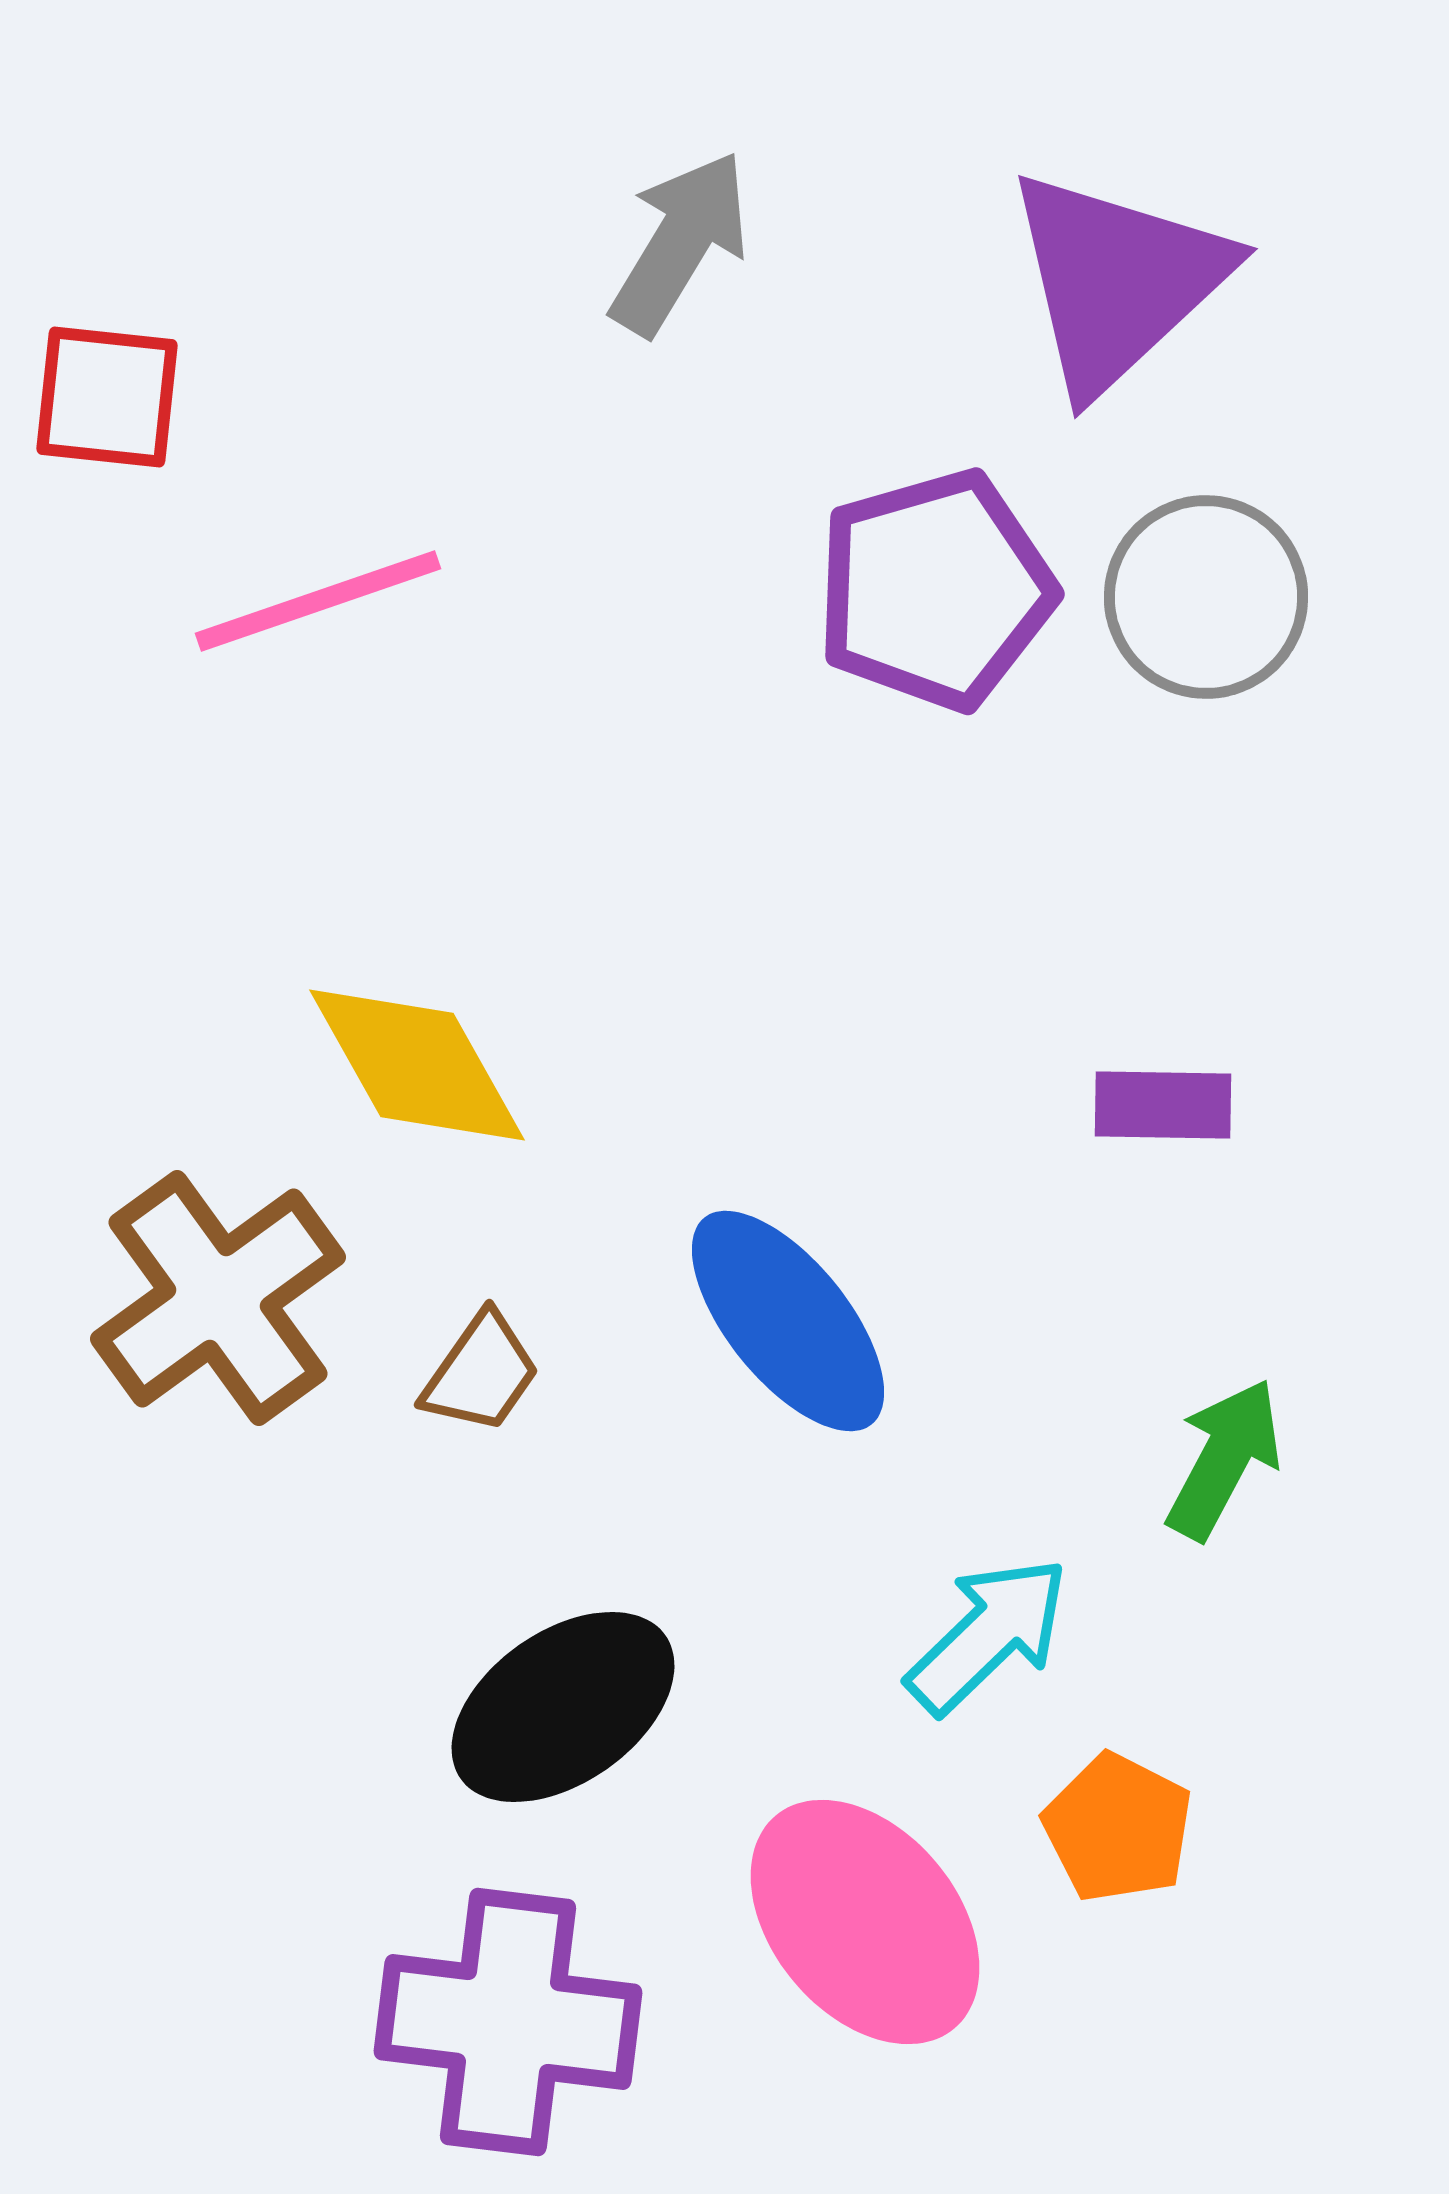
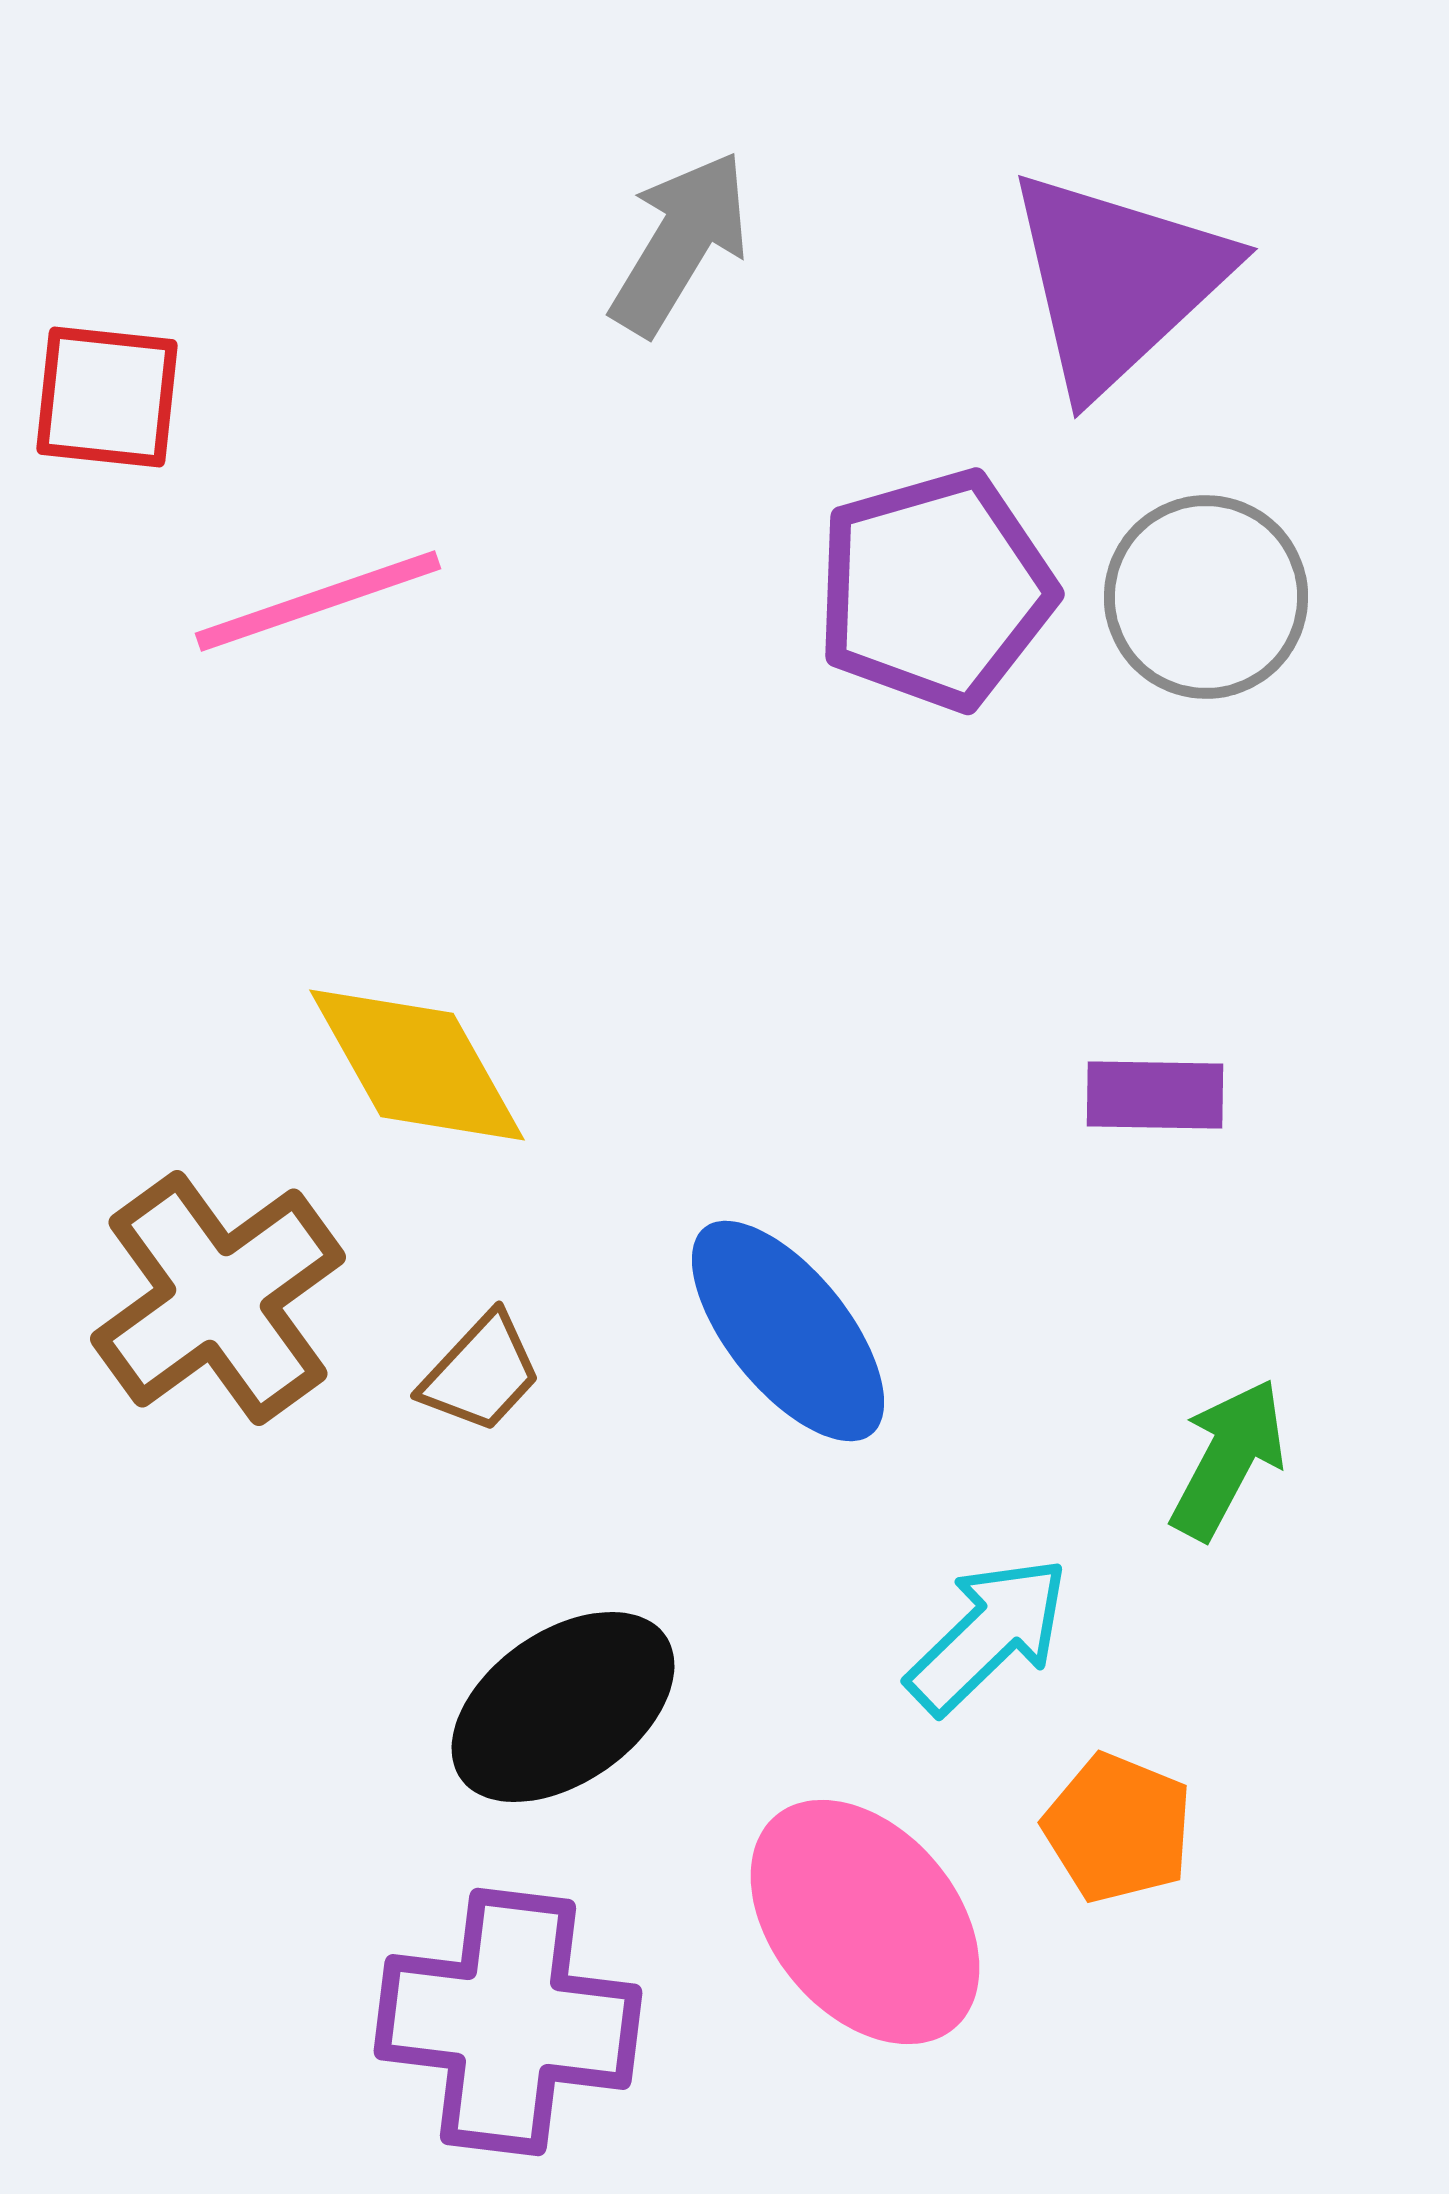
purple rectangle: moved 8 px left, 10 px up
blue ellipse: moved 10 px down
brown trapezoid: rotated 8 degrees clockwise
green arrow: moved 4 px right
orange pentagon: rotated 5 degrees counterclockwise
